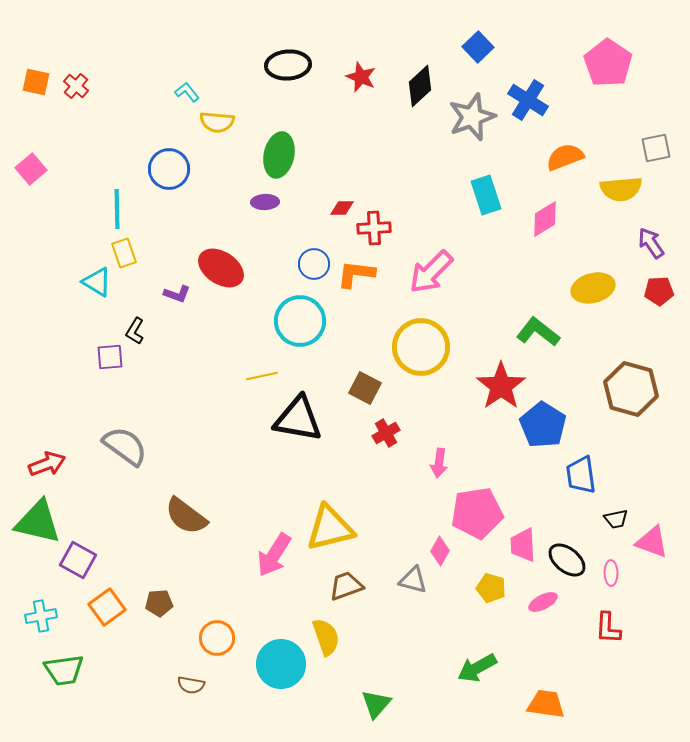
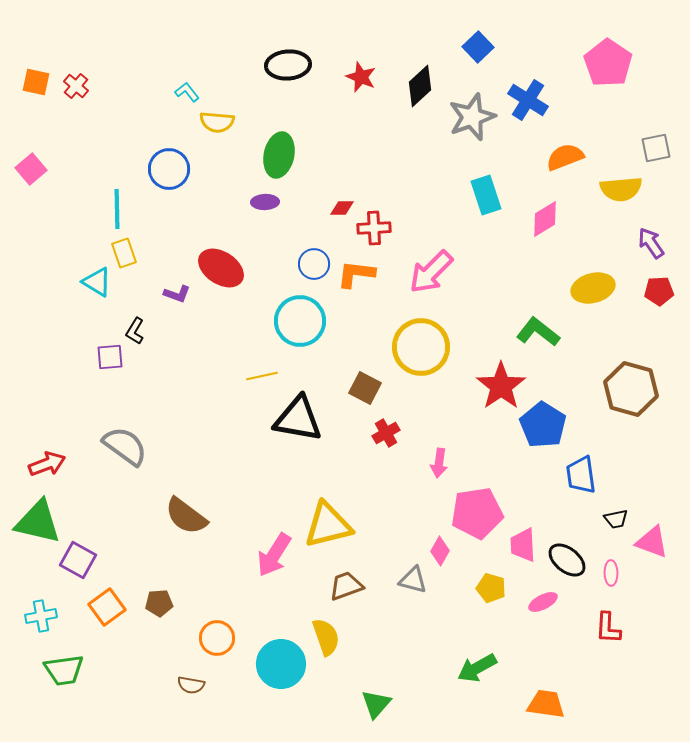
yellow triangle at (330, 528): moved 2 px left, 3 px up
